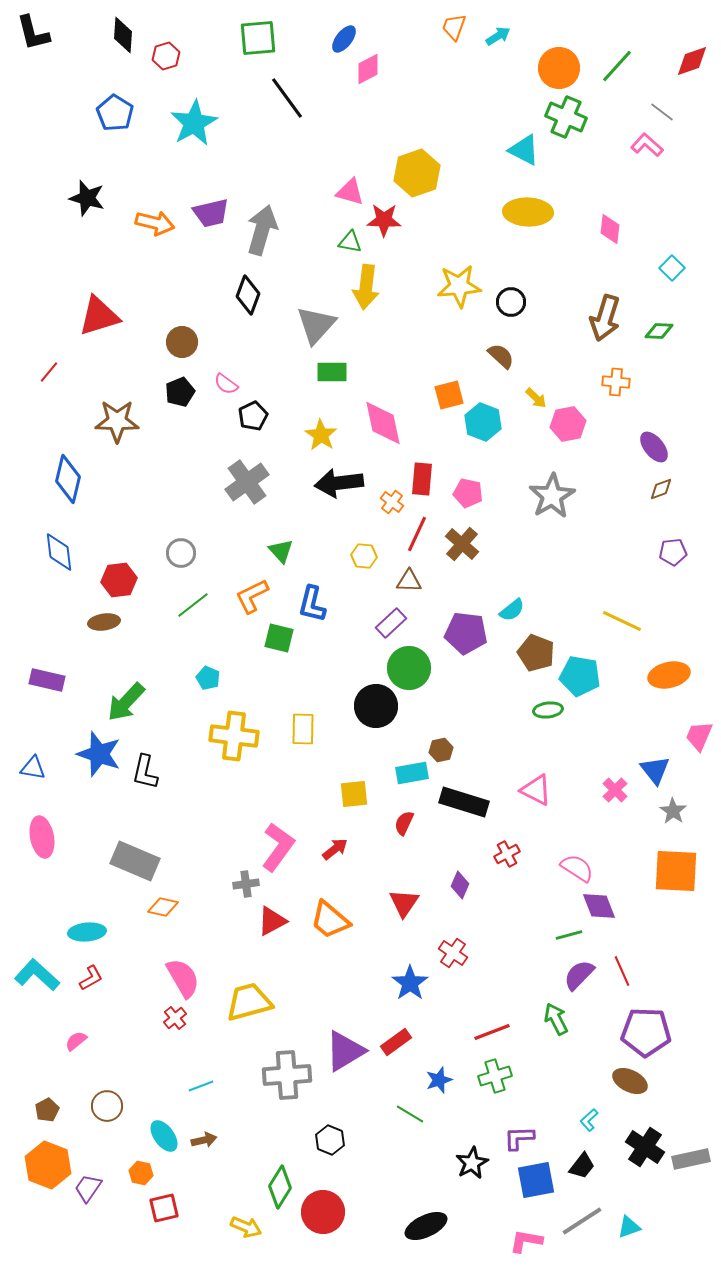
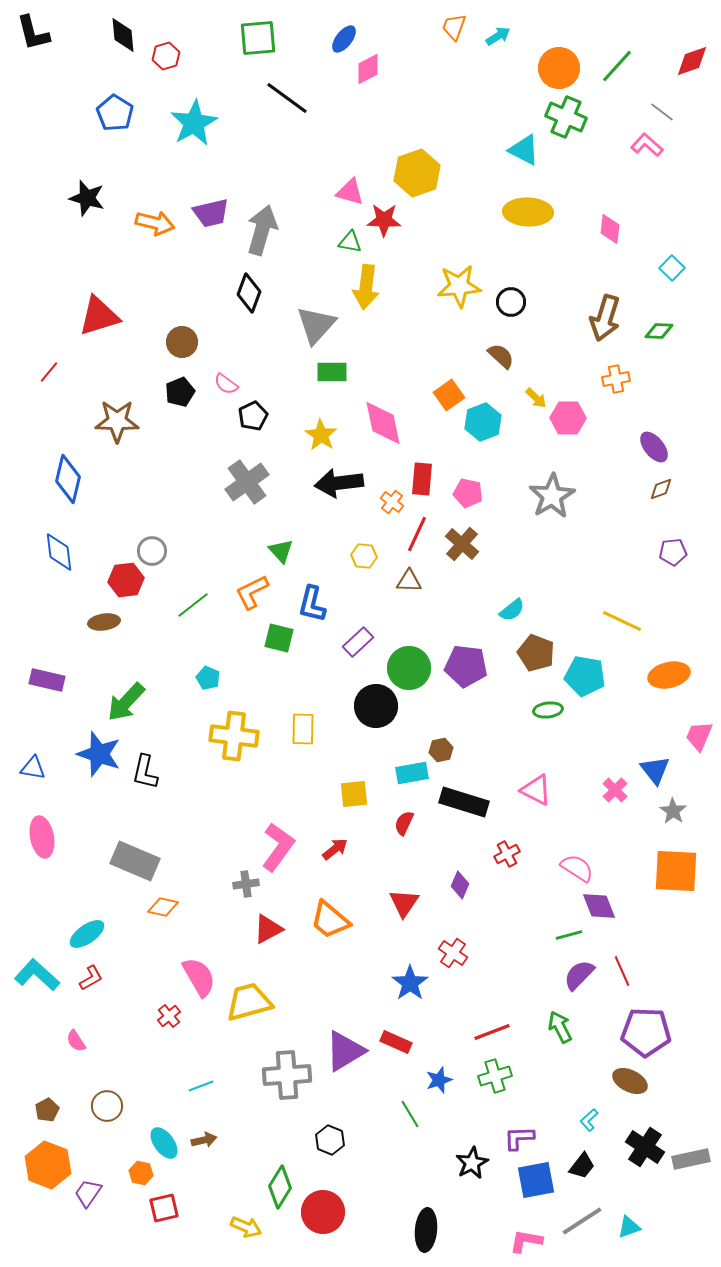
black diamond at (123, 35): rotated 9 degrees counterclockwise
black line at (287, 98): rotated 18 degrees counterclockwise
black diamond at (248, 295): moved 1 px right, 2 px up
orange cross at (616, 382): moved 3 px up; rotated 16 degrees counterclockwise
orange square at (449, 395): rotated 20 degrees counterclockwise
cyan hexagon at (483, 422): rotated 18 degrees clockwise
pink hexagon at (568, 424): moved 6 px up; rotated 12 degrees clockwise
gray circle at (181, 553): moved 29 px left, 2 px up
red hexagon at (119, 580): moved 7 px right
orange L-shape at (252, 596): moved 4 px up
purple rectangle at (391, 623): moved 33 px left, 19 px down
purple pentagon at (466, 633): moved 33 px down
cyan pentagon at (580, 676): moved 5 px right
red triangle at (272, 921): moved 4 px left, 8 px down
cyan ellipse at (87, 932): moved 2 px down; rotated 30 degrees counterclockwise
pink semicircle at (183, 978): moved 16 px right, 1 px up
red cross at (175, 1018): moved 6 px left, 2 px up
green arrow at (556, 1019): moved 4 px right, 8 px down
pink semicircle at (76, 1041): rotated 85 degrees counterclockwise
red rectangle at (396, 1042): rotated 60 degrees clockwise
green line at (410, 1114): rotated 28 degrees clockwise
cyan ellipse at (164, 1136): moved 7 px down
purple trapezoid at (88, 1188): moved 5 px down
black ellipse at (426, 1226): moved 4 px down; rotated 60 degrees counterclockwise
